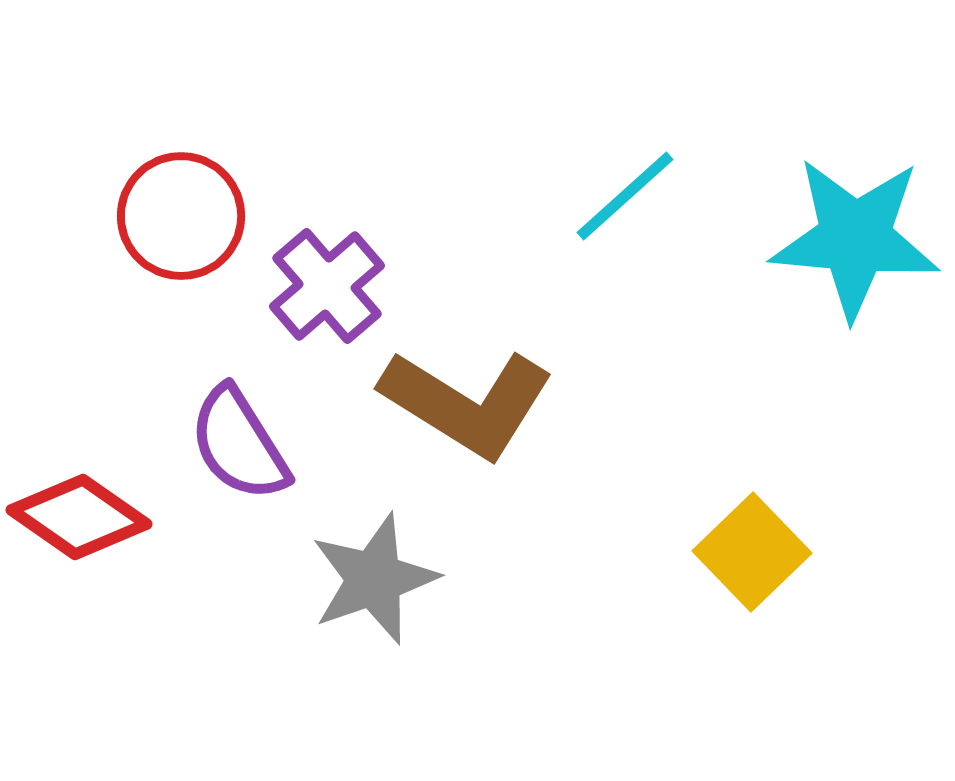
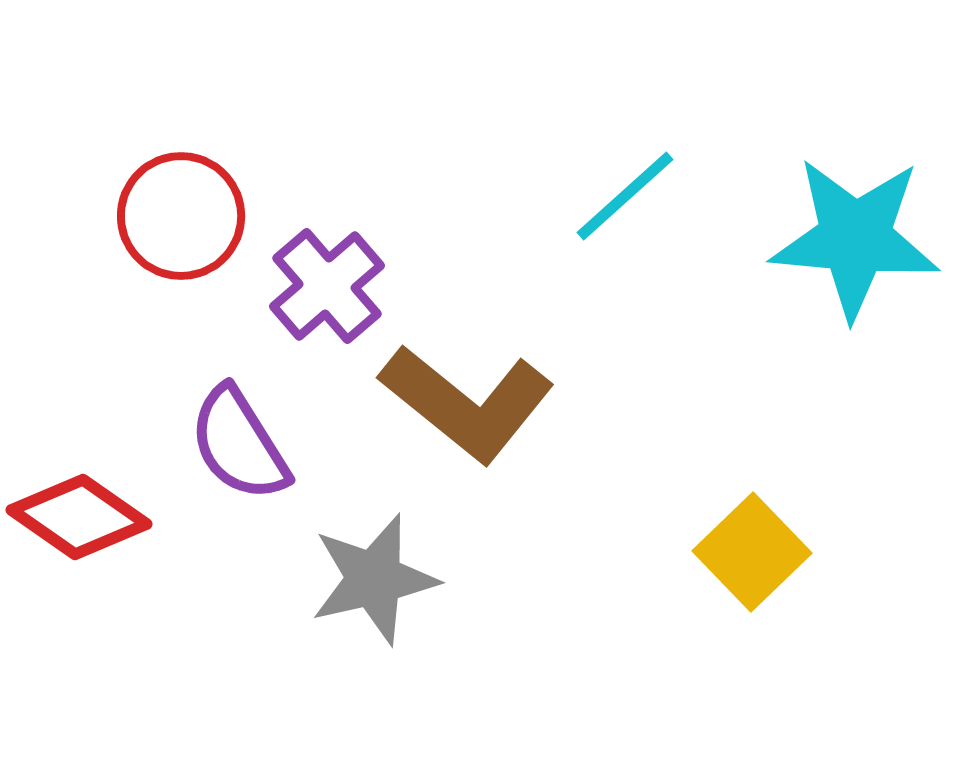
brown L-shape: rotated 7 degrees clockwise
gray star: rotated 6 degrees clockwise
